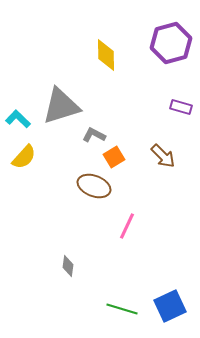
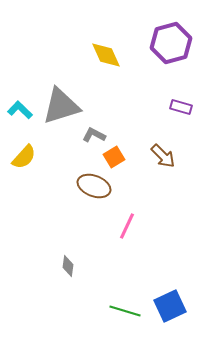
yellow diamond: rotated 24 degrees counterclockwise
cyan L-shape: moved 2 px right, 9 px up
green line: moved 3 px right, 2 px down
